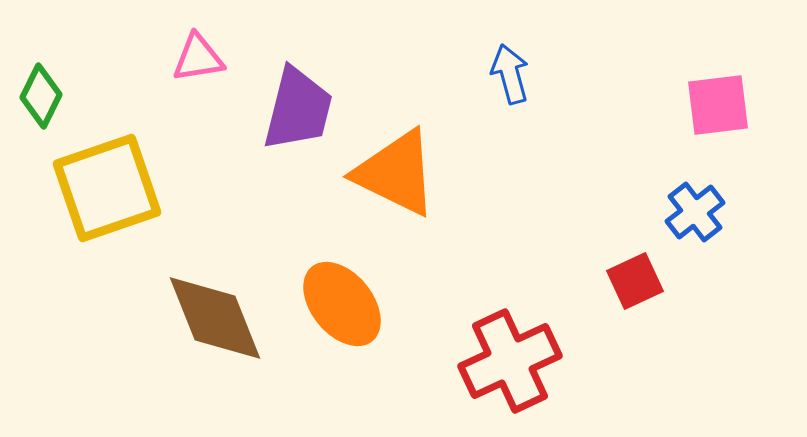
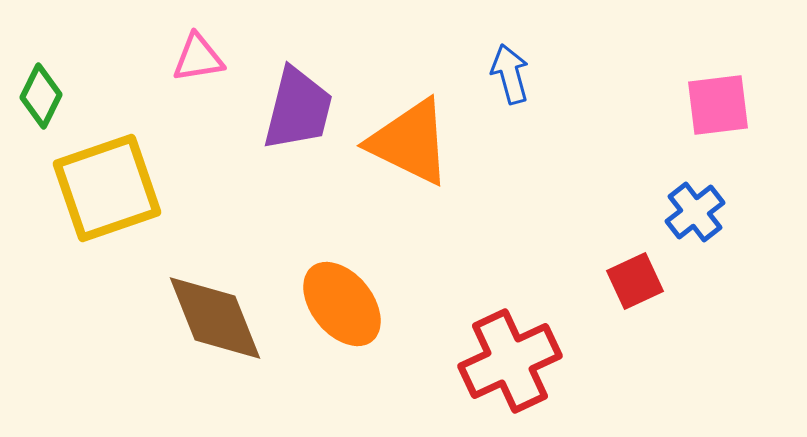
orange triangle: moved 14 px right, 31 px up
